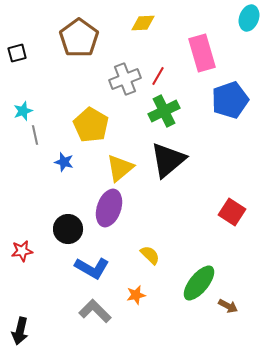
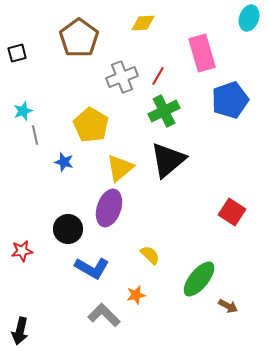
gray cross: moved 3 px left, 2 px up
green ellipse: moved 4 px up
gray L-shape: moved 9 px right, 4 px down
